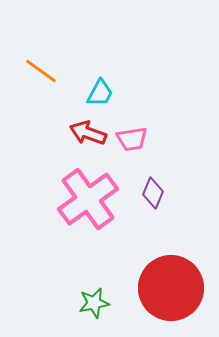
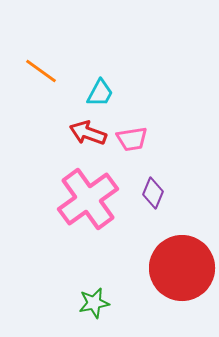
red circle: moved 11 px right, 20 px up
